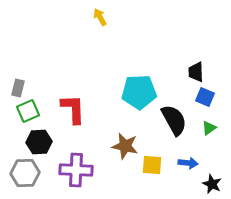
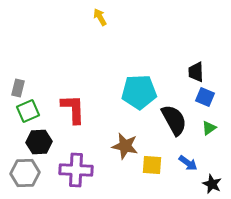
blue arrow: rotated 30 degrees clockwise
